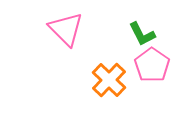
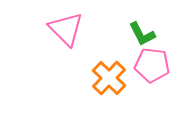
pink pentagon: rotated 28 degrees counterclockwise
orange cross: moved 2 px up
